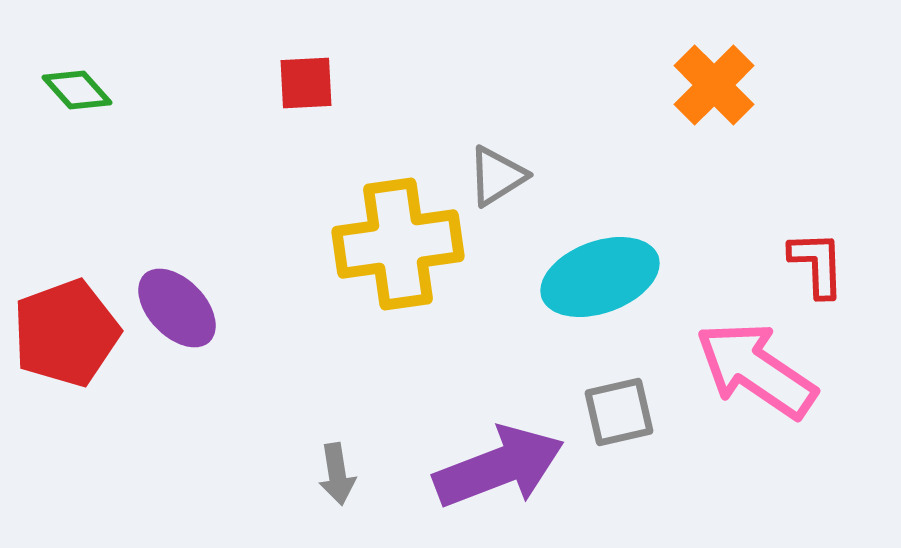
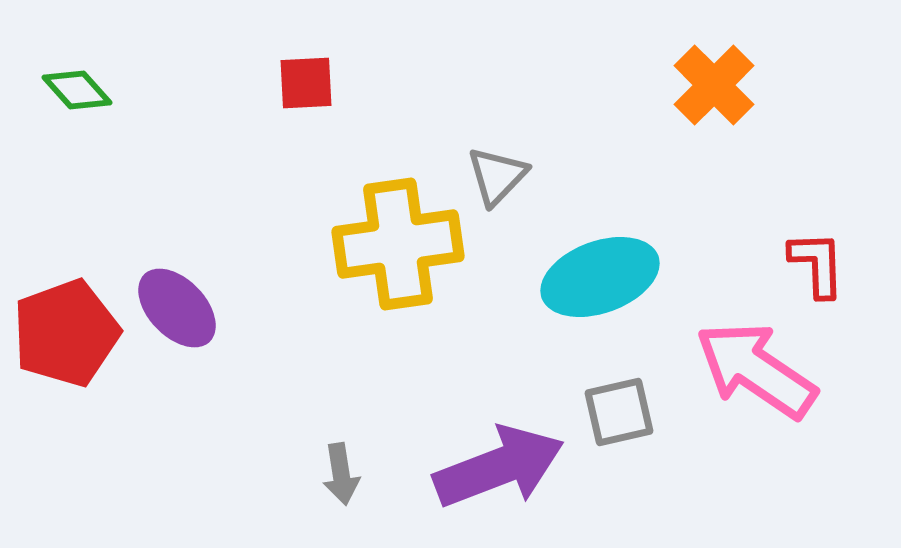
gray triangle: rotated 14 degrees counterclockwise
gray arrow: moved 4 px right
